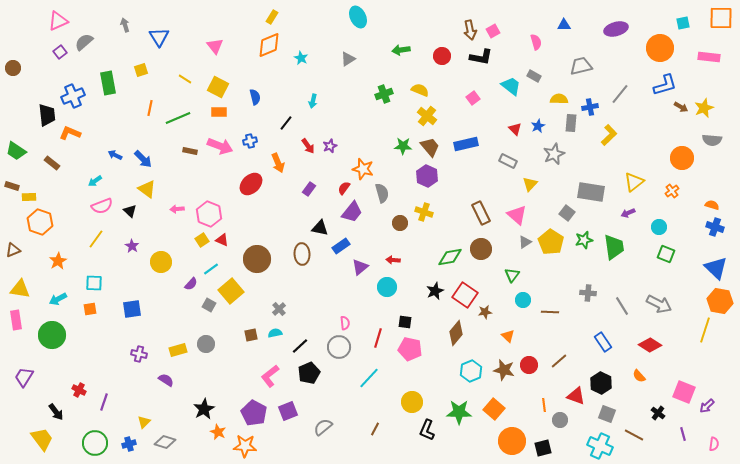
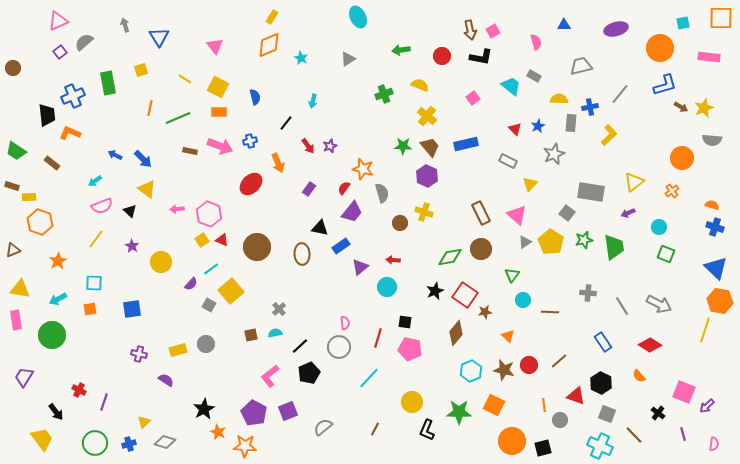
yellow semicircle at (420, 90): moved 5 px up
brown circle at (257, 259): moved 12 px up
orange square at (494, 409): moved 4 px up; rotated 15 degrees counterclockwise
brown line at (634, 435): rotated 18 degrees clockwise
